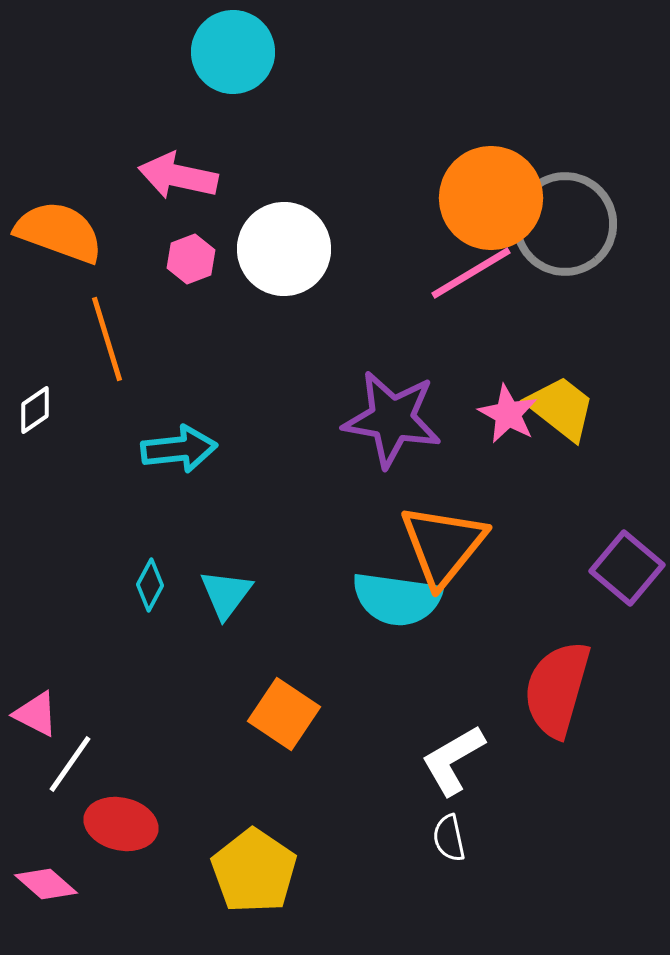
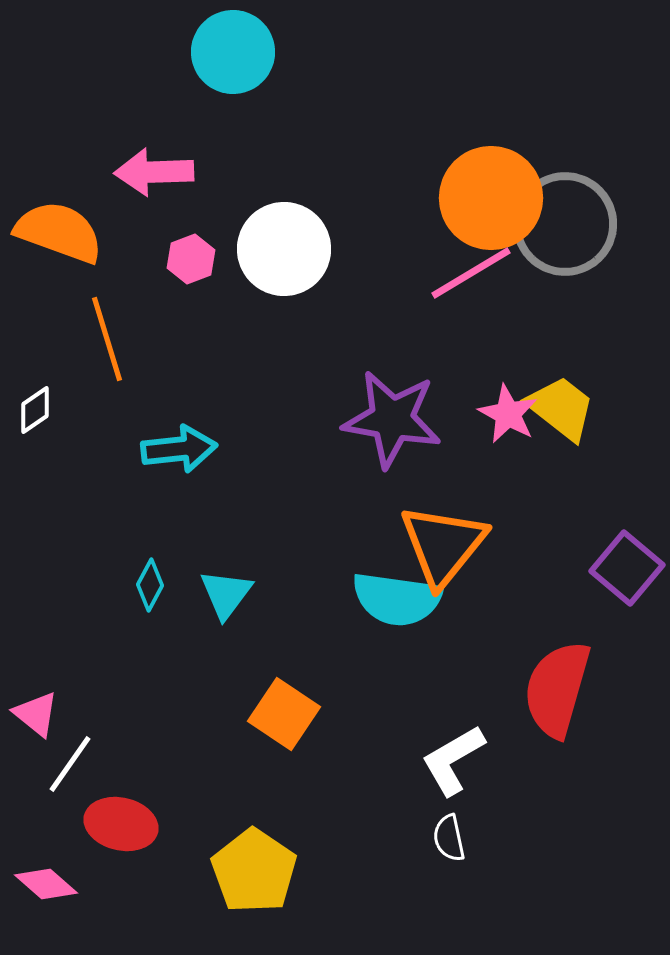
pink arrow: moved 24 px left, 4 px up; rotated 14 degrees counterclockwise
pink triangle: rotated 12 degrees clockwise
